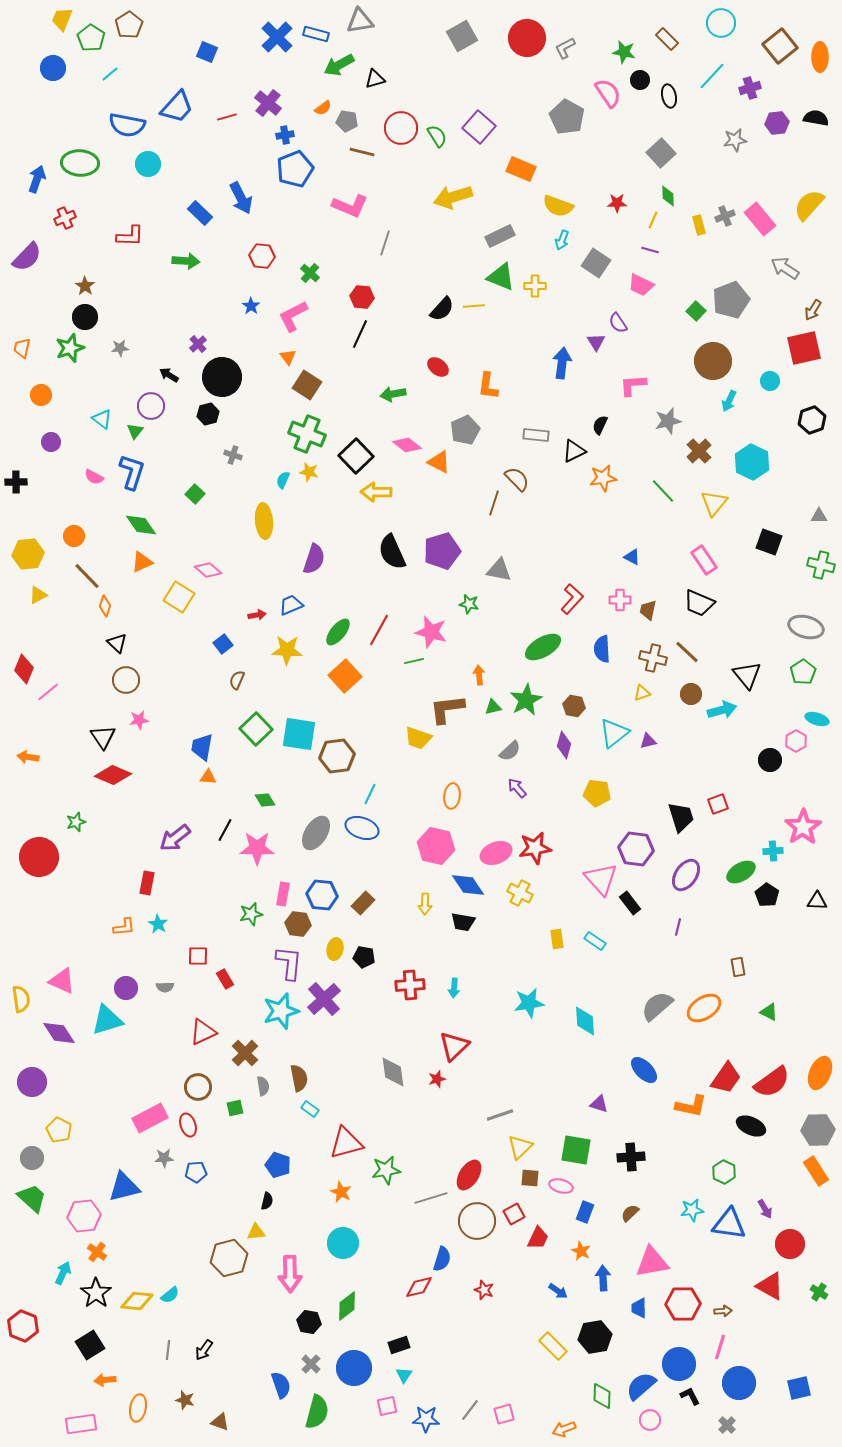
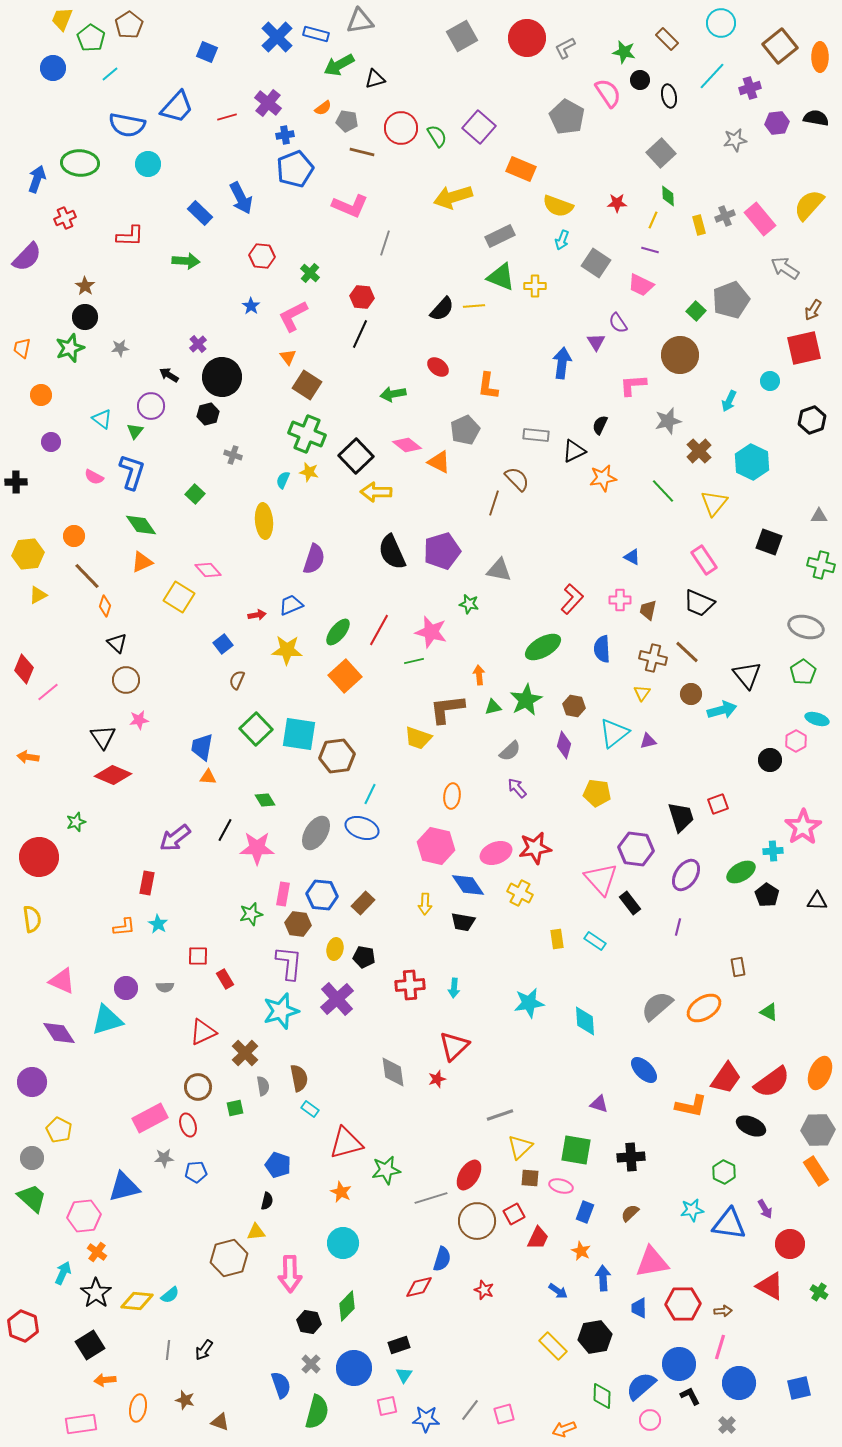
brown circle at (713, 361): moved 33 px left, 6 px up
pink diamond at (208, 570): rotated 8 degrees clockwise
yellow triangle at (642, 693): rotated 36 degrees counterclockwise
yellow semicircle at (21, 999): moved 11 px right, 80 px up
purple cross at (324, 999): moved 13 px right
green diamond at (347, 1306): rotated 8 degrees counterclockwise
